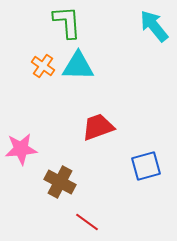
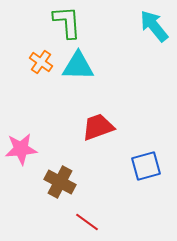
orange cross: moved 2 px left, 4 px up
